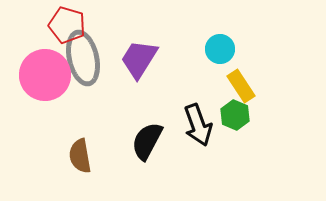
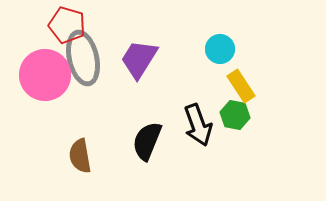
green hexagon: rotated 12 degrees counterclockwise
black semicircle: rotated 6 degrees counterclockwise
